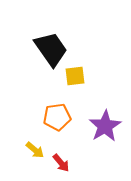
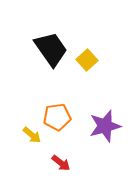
yellow square: moved 12 px right, 16 px up; rotated 35 degrees counterclockwise
purple star: rotated 16 degrees clockwise
yellow arrow: moved 3 px left, 15 px up
red arrow: rotated 12 degrees counterclockwise
